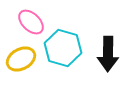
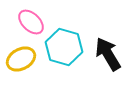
cyan hexagon: moved 1 px right, 1 px up
black arrow: rotated 148 degrees clockwise
